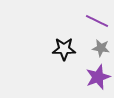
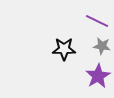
gray star: moved 1 px right, 2 px up
purple star: moved 1 px up; rotated 10 degrees counterclockwise
